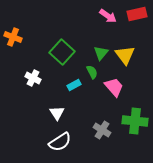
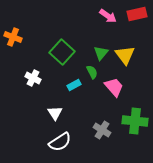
white triangle: moved 2 px left
